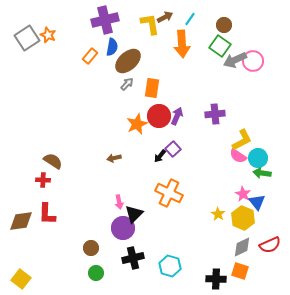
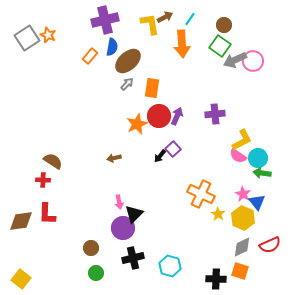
orange cross at (169, 193): moved 32 px right, 1 px down
